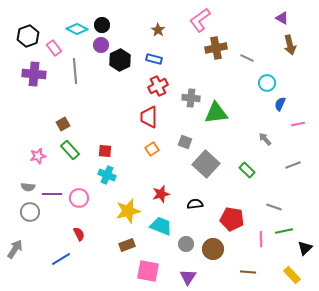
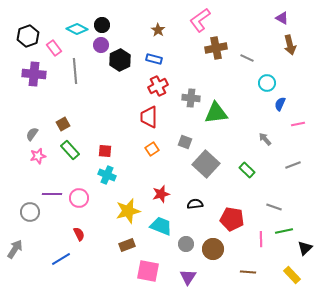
gray semicircle at (28, 187): moved 4 px right, 53 px up; rotated 120 degrees clockwise
